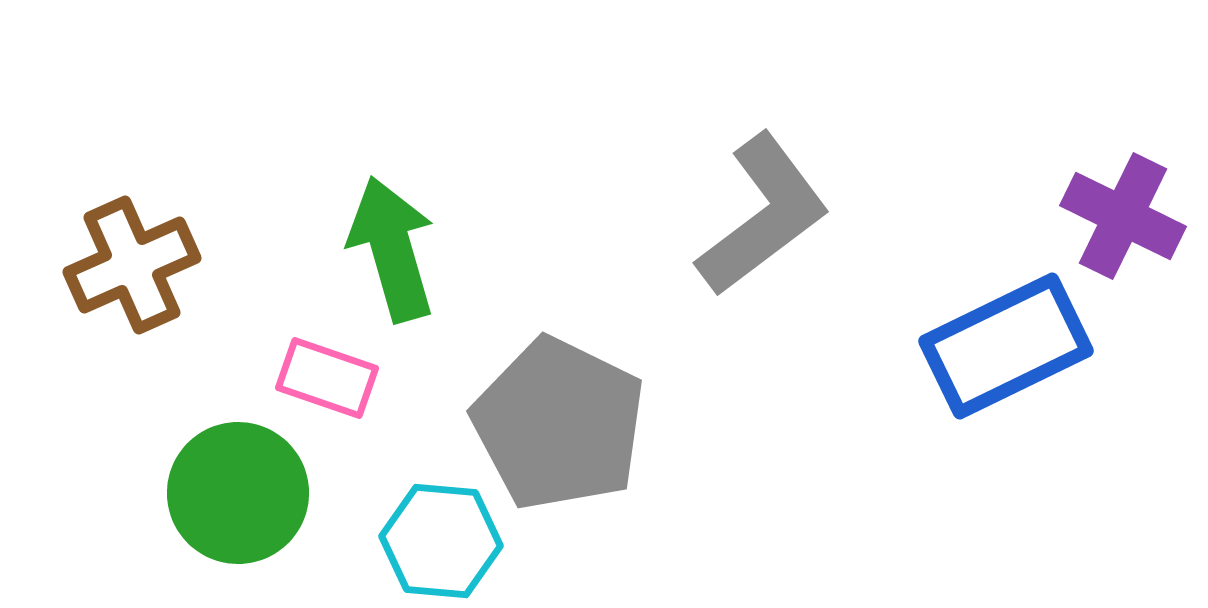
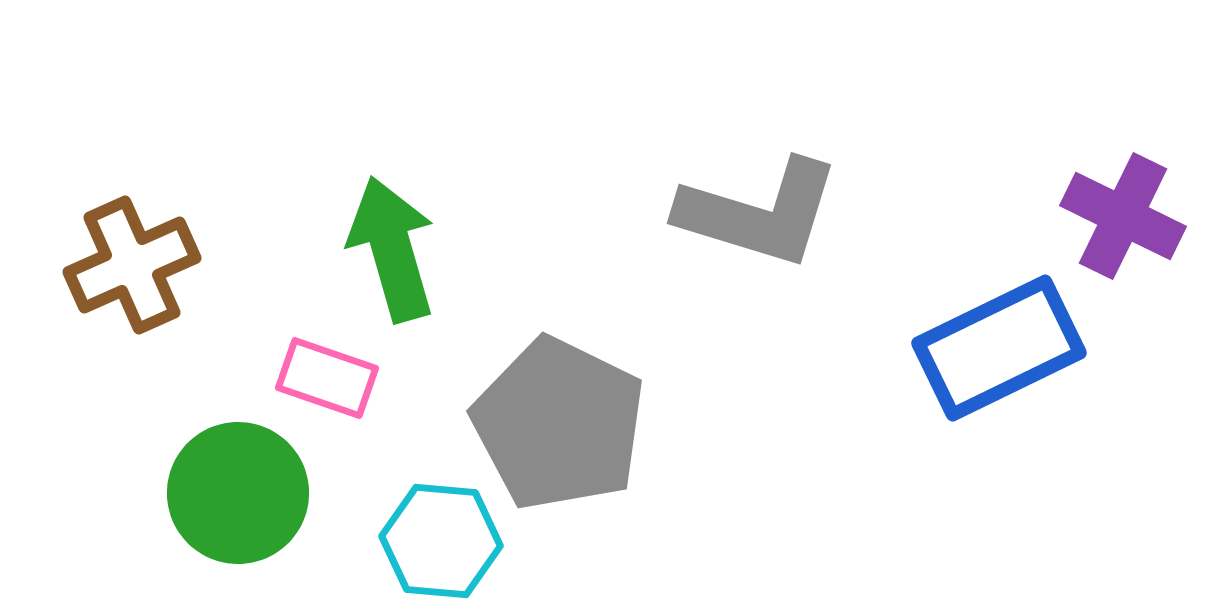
gray L-shape: moved 4 px left, 2 px up; rotated 54 degrees clockwise
blue rectangle: moved 7 px left, 2 px down
